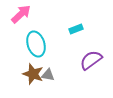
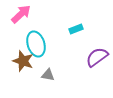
purple semicircle: moved 6 px right, 3 px up
brown star: moved 10 px left, 13 px up
